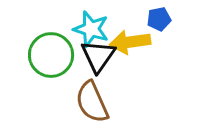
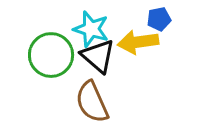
yellow arrow: moved 8 px right
black triangle: rotated 24 degrees counterclockwise
